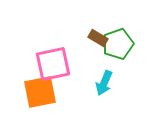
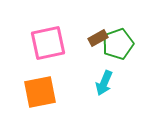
brown rectangle: rotated 60 degrees counterclockwise
pink square: moved 5 px left, 21 px up
